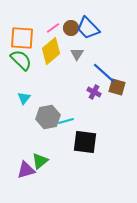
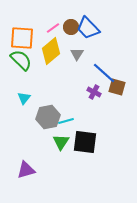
brown circle: moved 1 px up
green triangle: moved 21 px right, 19 px up; rotated 18 degrees counterclockwise
